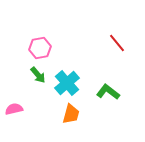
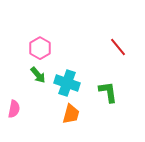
red line: moved 1 px right, 4 px down
pink hexagon: rotated 20 degrees counterclockwise
cyan cross: rotated 30 degrees counterclockwise
green L-shape: rotated 45 degrees clockwise
pink semicircle: rotated 114 degrees clockwise
